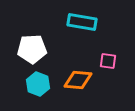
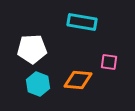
pink square: moved 1 px right, 1 px down
